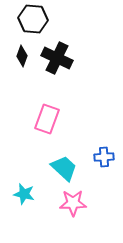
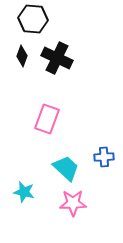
cyan trapezoid: moved 2 px right
cyan star: moved 2 px up
